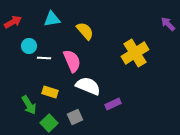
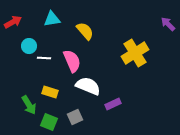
green square: moved 1 px up; rotated 24 degrees counterclockwise
